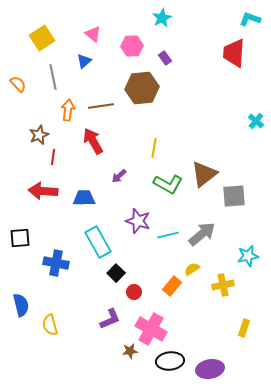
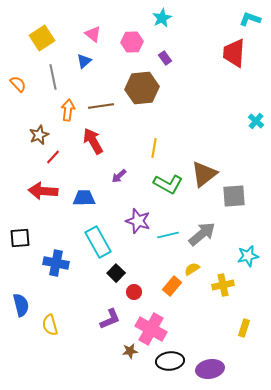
pink hexagon at (132, 46): moved 4 px up
red line at (53, 157): rotated 35 degrees clockwise
